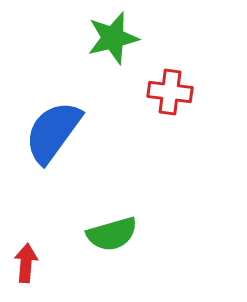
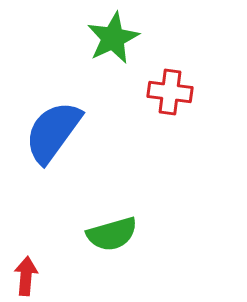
green star: rotated 12 degrees counterclockwise
red arrow: moved 13 px down
